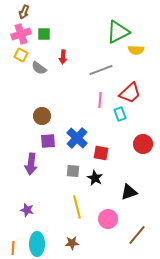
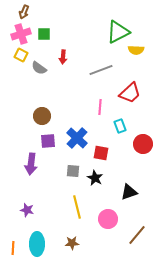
pink line: moved 7 px down
cyan rectangle: moved 12 px down
